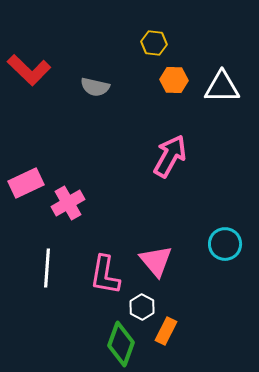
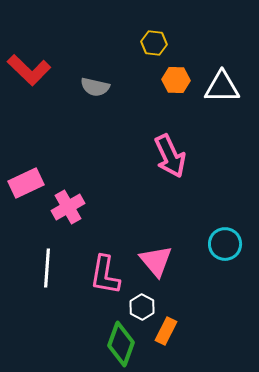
orange hexagon: moved 2 px right
pink arrow: rotated 126 degrees clockwise
pink cross: moved 4 px down
